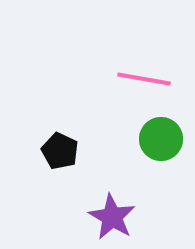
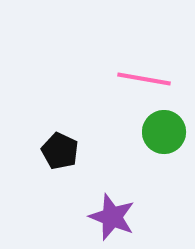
green circle: moved 3 px right, 7 px up
purple star: rotated 9 degrees counterclockwise
